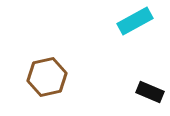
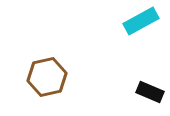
cyan rectangle: moved 6 px right
